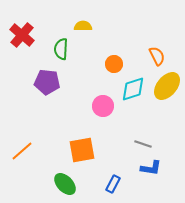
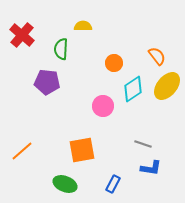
orange semicircle: rotated 12 degrees counterclockwise
orange circle: moved 1 px up
cyan diamond: rotated 16 degrees counterclockwise
green ellipse: rotated 25 degrees counterclockwise
